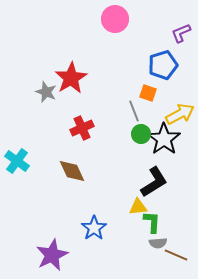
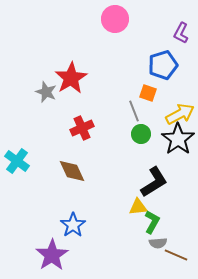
purple L-shape: rotated 40 degrees counterclockwise
black star: moved 14 px right
green L-shape: rotated 25 degrees clockwise
blue star: moved 21 px left, 3 px up
purple star: rotated 8 degrees counterclockwise
